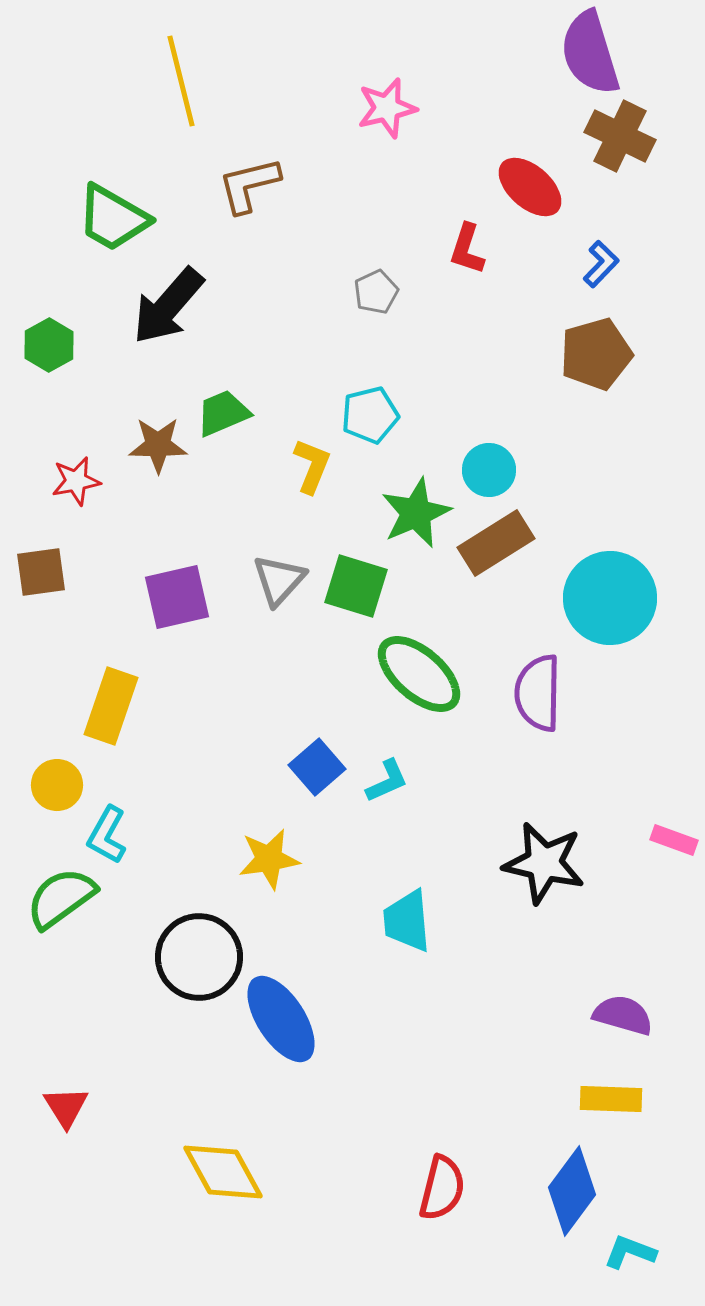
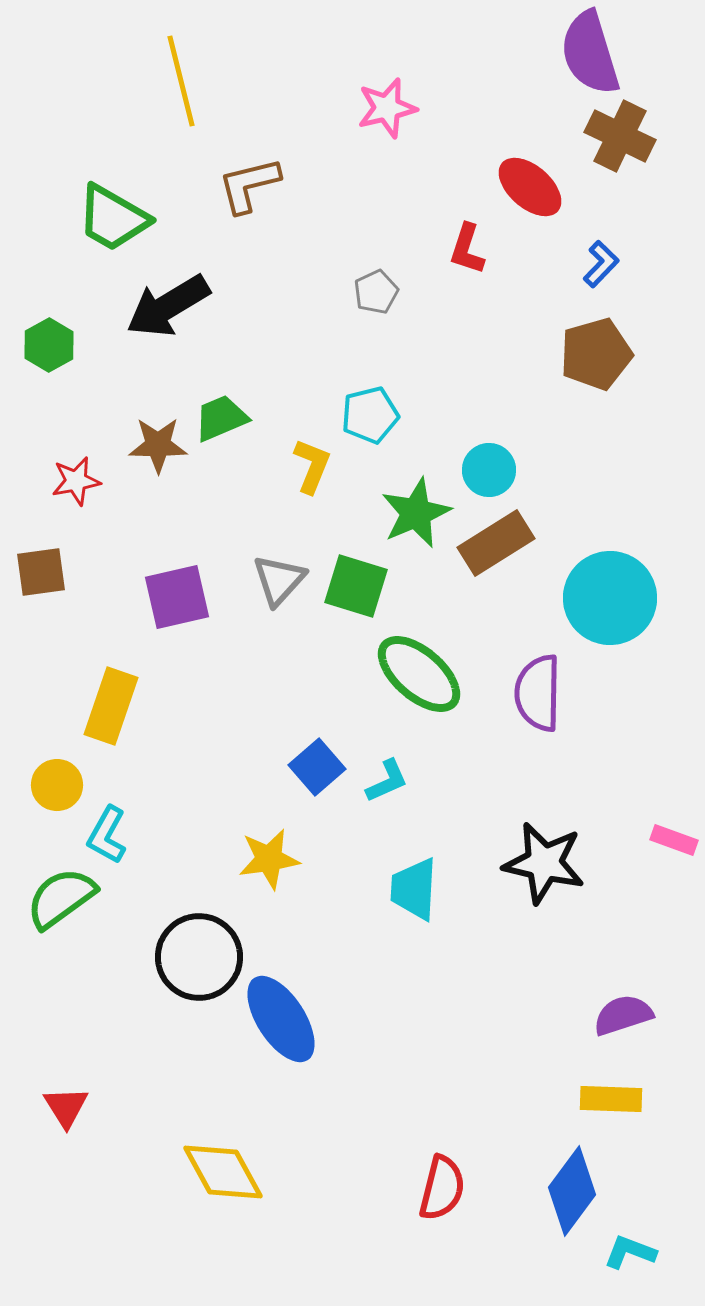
black arrow at (168, 306): rotated 18 degrees clockwise
green trapezoid at (223, 413): moved 2 px left, 5 px down
cyan trapezoid at (407, 921): moved 7 px right, 32 px up; rotated 8 degrees clockwise
purple semicircle at (623, 1015): rotated 34 degrees counterclockwise
